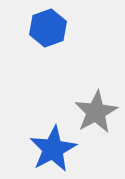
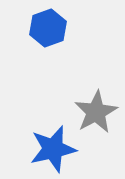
blue star: rotated 15 degrees clockwise
